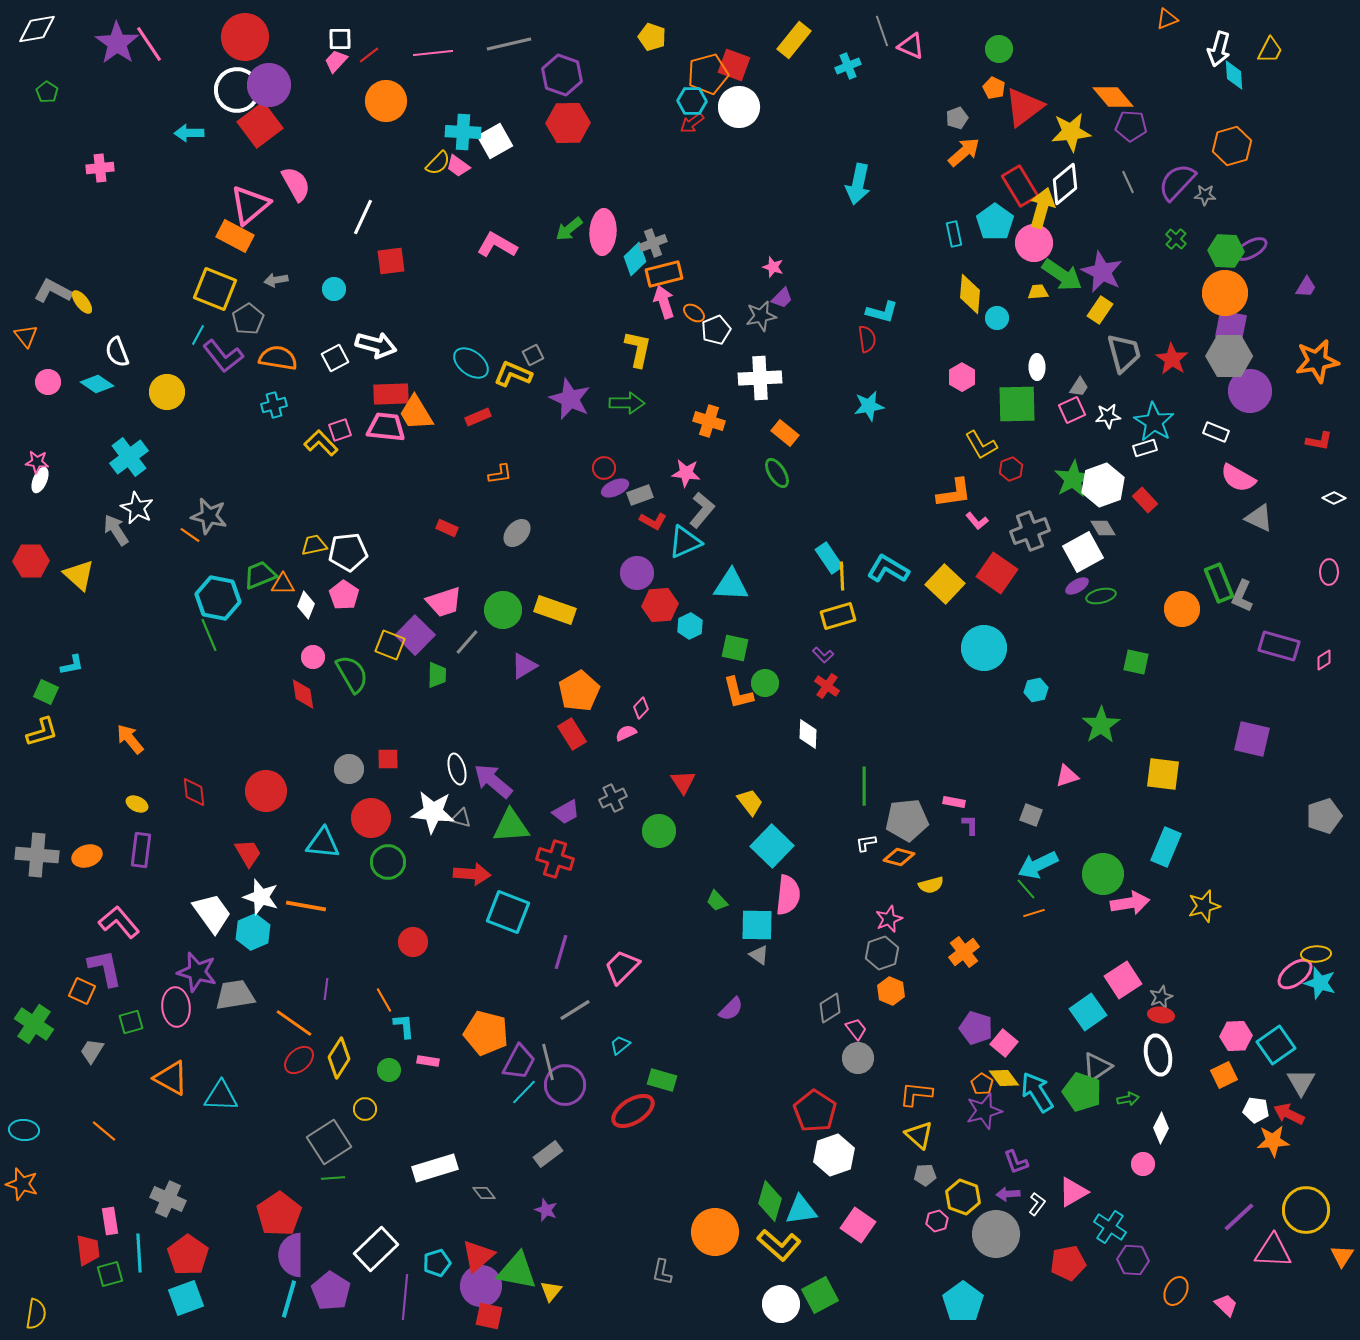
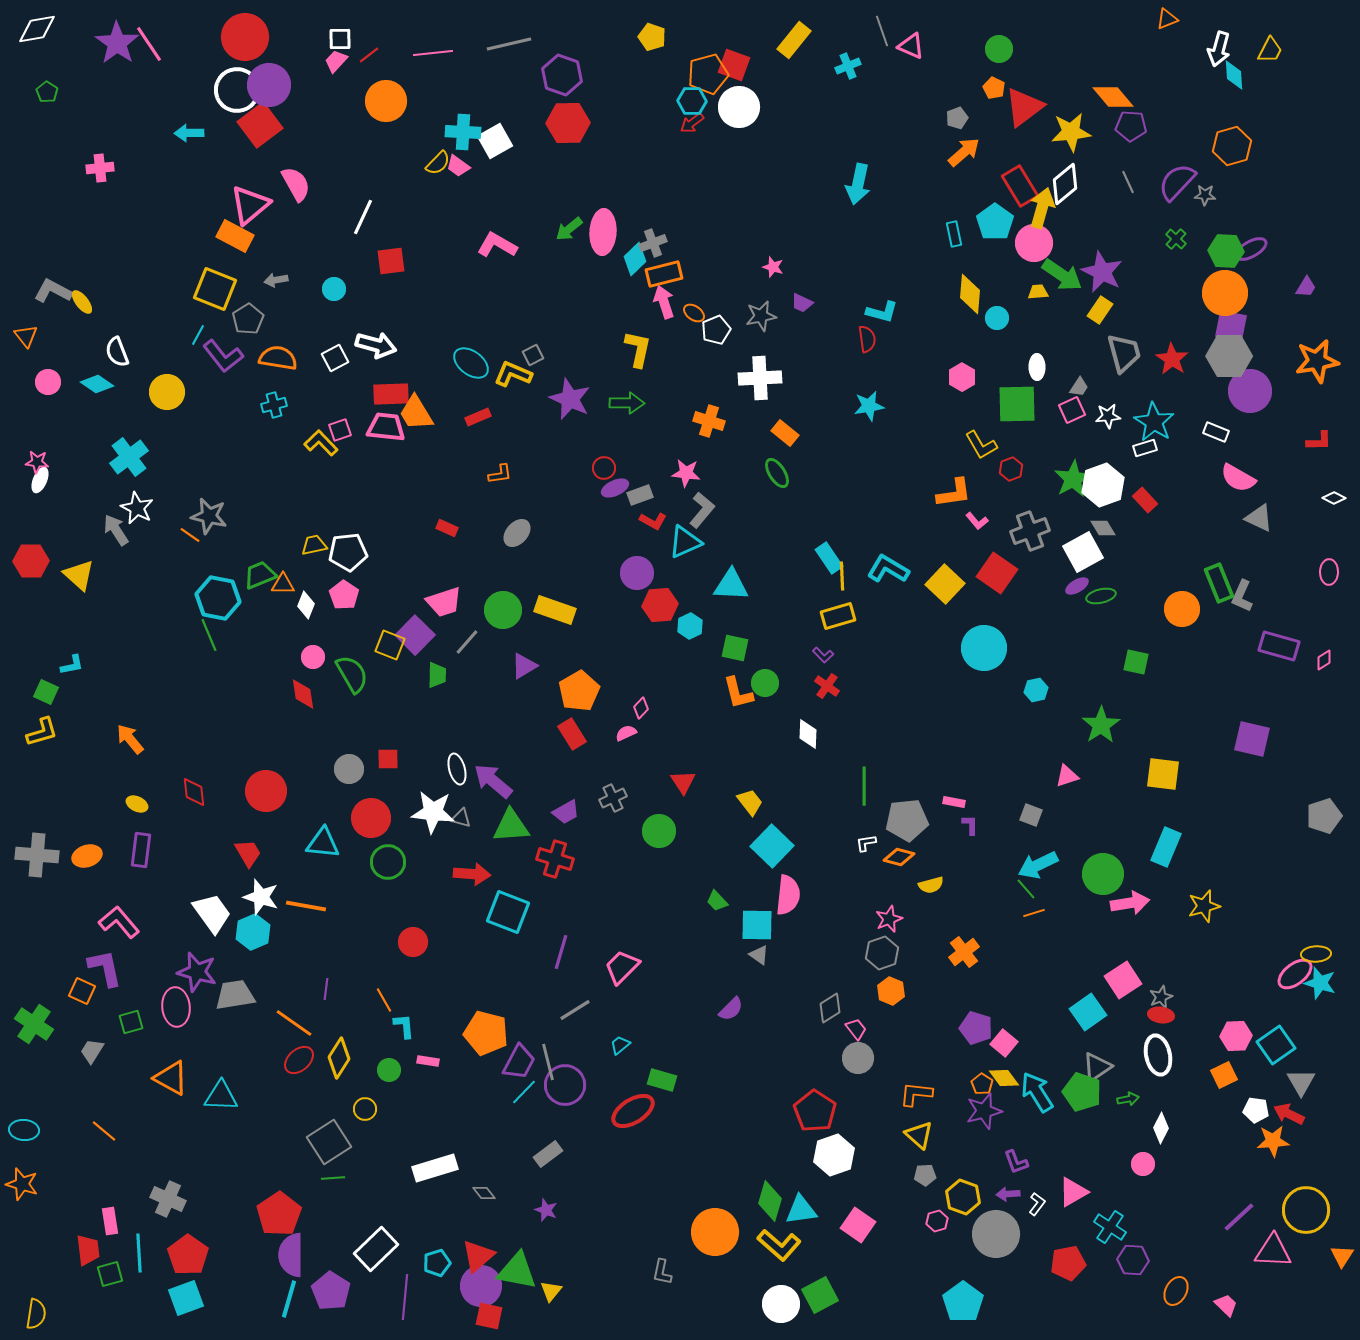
purple trapezoid at (782, 298): moved 20 px right, 5 px down; rotated 70 degrees clockwise
red L-shape at (1319, 441): rotated 12 degrees counterclockwise
